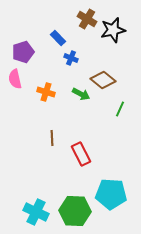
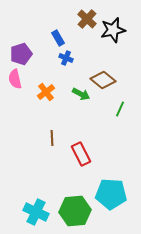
brown cross: rotated 12 degrees clockwise
blue rectangle: rotated 14 degrees clockwise
purple pentagon: moved 2 px left, 2 px down
blue cross: moved 5 px left
orange cross: rotated 36 degrees clockwise
green hexagon: rotated 8 degrees counterclockwise
